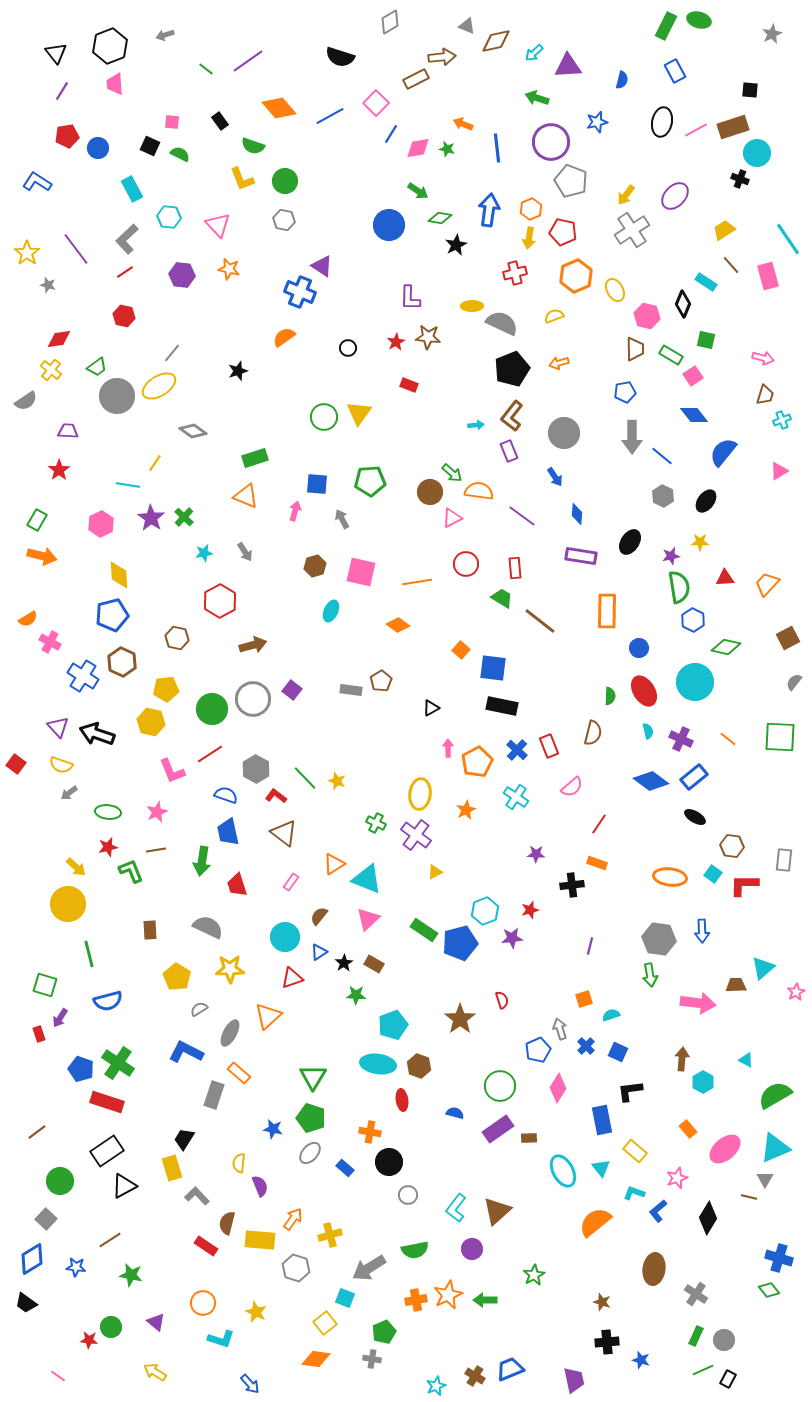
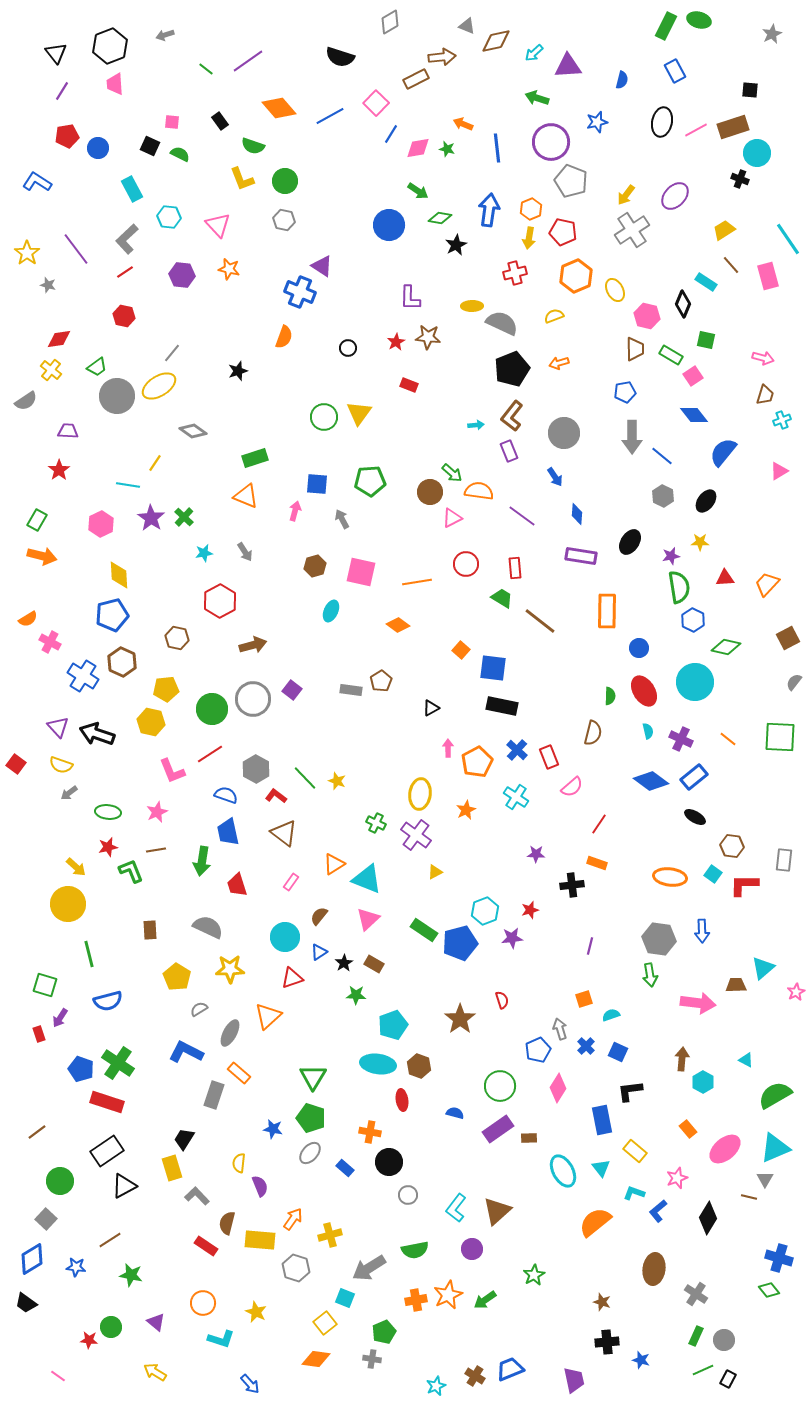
orange semicircle at (284, 337): rotated 145 degrees clockwise
red rectangle at (549, 746): moved 11 px down
green arrow at (485, 1300): rotated 35 degrees counterclockwise
